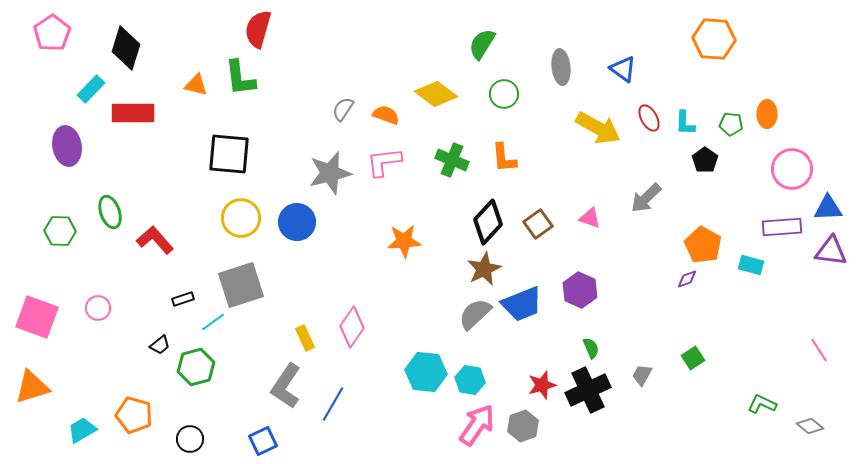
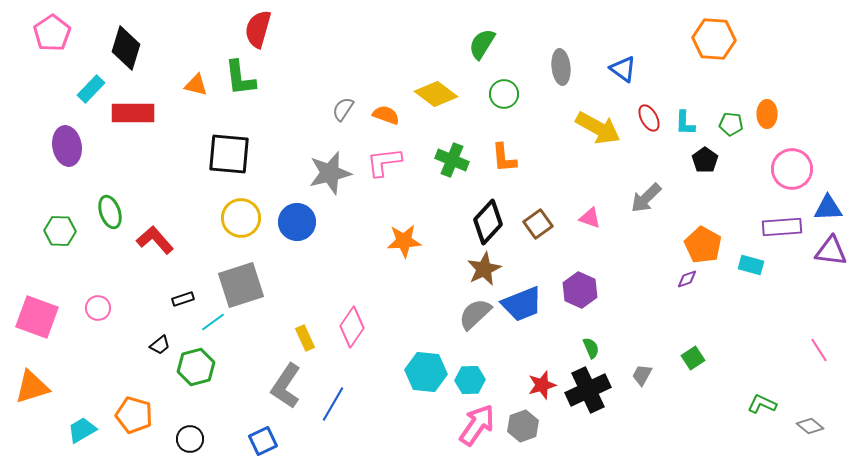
cyan hexagon at (470, 380): rotated 12 degrees counterclockwise
